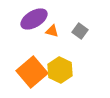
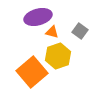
purple ellipse: moved 4 px right, 2 px up; rotated 16 degrees clockwise
orange triangle: moved 1 px down
yellow hexagon: moved 2 px left, 14 px up; rotated 15 degrees clockwise
